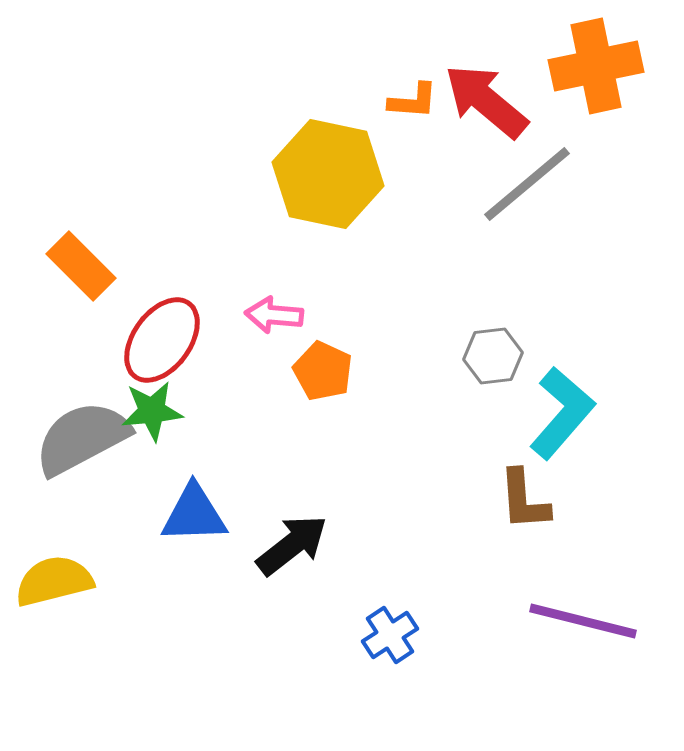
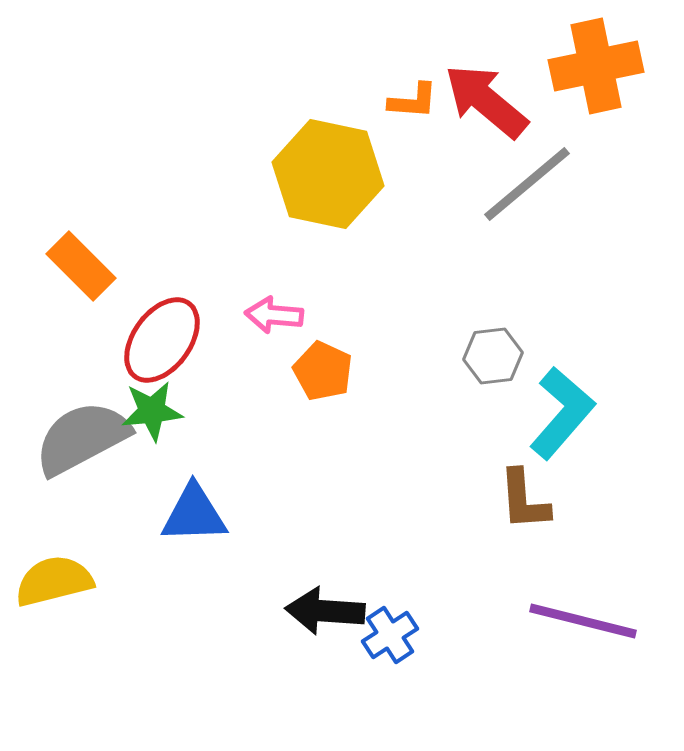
black arrow: moved 33 px right, 66 px down; rotated 138 degrees counterclockwise
